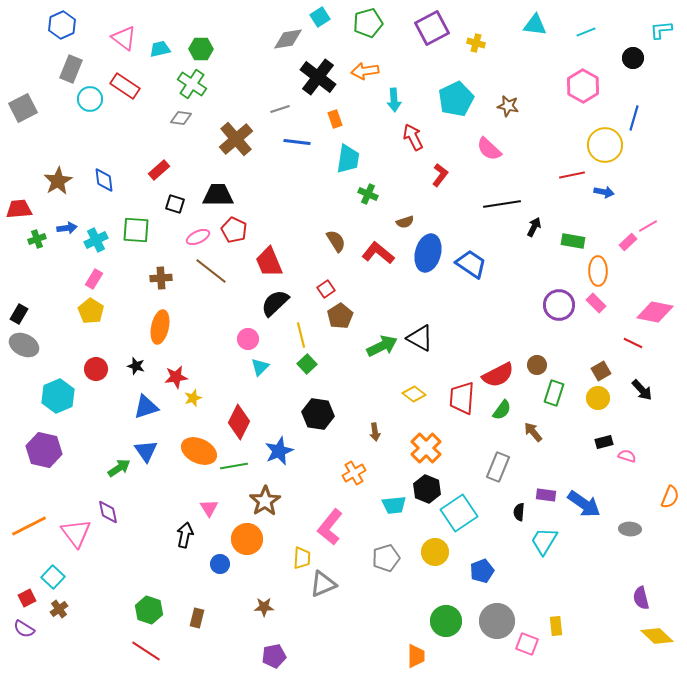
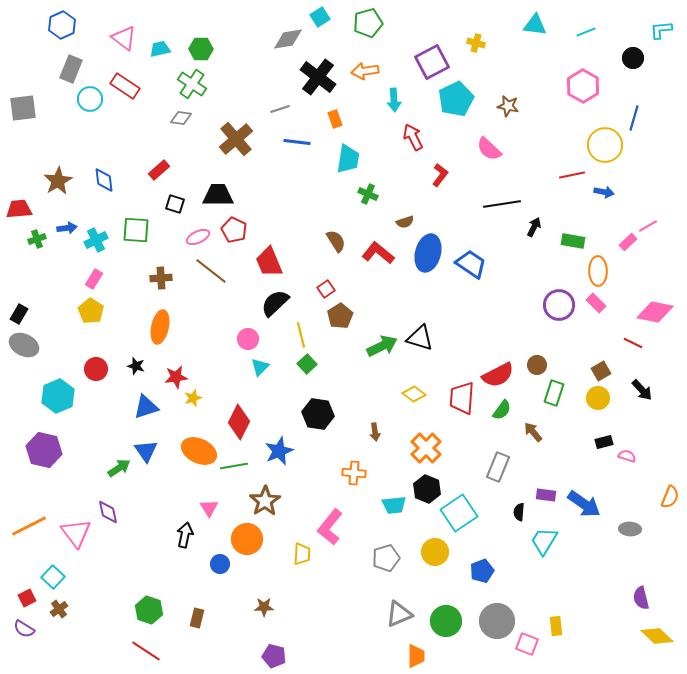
purple square at (432, 28): moved 34 px down
gray square at (23, 108): rotated 20 degrees clockwise
black triangle at (420, 338): rotated 12 degrees counterclockwise
orange cross at (354, 473): rotated 35 degrees clockwise
yellow trapezoid at (302, 558): moved 4 px up
gray triangle at (323, 584): moved 76 px right, 30 px down
purple pentagon at (274, 656): rotated 25 degrees clockwise
